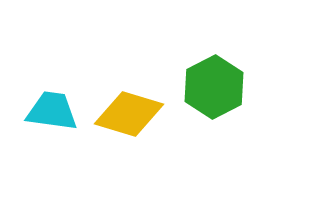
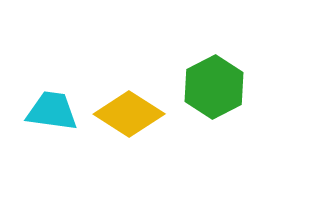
yellow diamond: rotated 16 degrees clockwise
